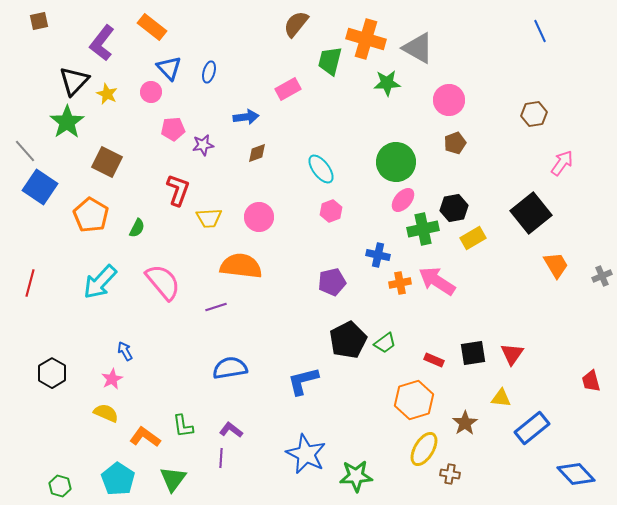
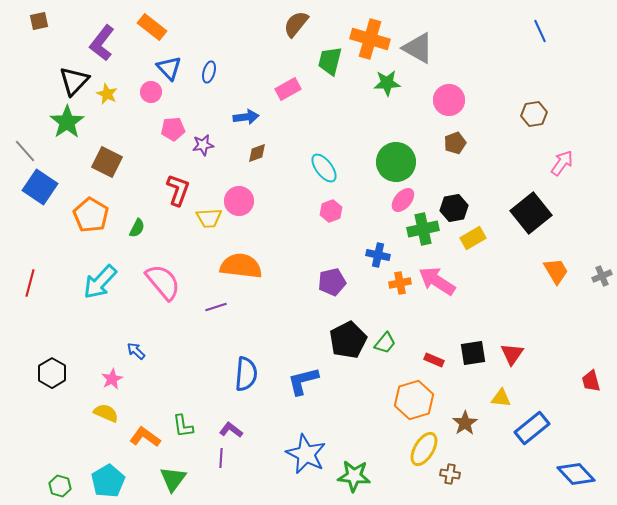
orange cross at (366, 39): moved 4 px right
cyan ellipse at (321, 169): moved 3 px right, 1 px up
pink circle at (259, 217): moved 20 px left, 16 px up
orange trapezoid at (556, 265): moved 6 px down
green trapezoid at (385, 343): rotated 15 degrees counterclockwise
blue arrow at (125, 351): moved 11 px right; rotated 18 degrees counterclockwise
blue semicircle at (230, 368): moved 16 px right, 6 px down; rotated 104 degrees clockwise
green star at (356, 476): moved 2 px left; rotated 8 degrees clockwise
cyan pentagon at (118, 479): moved 10 px left, 2 px down; rotated 8 degrees clockwise
